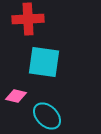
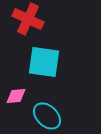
red cross: rotated 28 degrees clockwise
pink diamond: rotated 20 degrees counterclockwise
